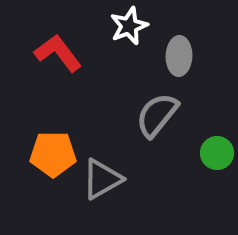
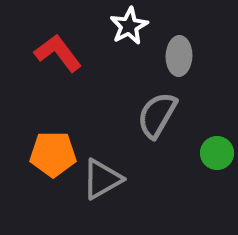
white star: rotated 6 degrees counterclockwise
gray semicircle: rotated 9 degrees counterclockwise
